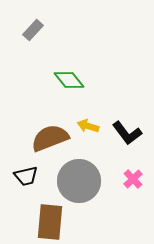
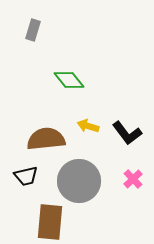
gray rectangle: rotated 25 degrees counterclockwise
brown semicircle: moved 4 px left, 1 px down; rotated 15 degrees clockwise
